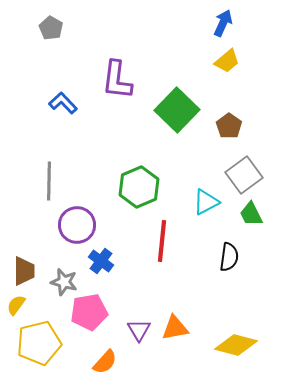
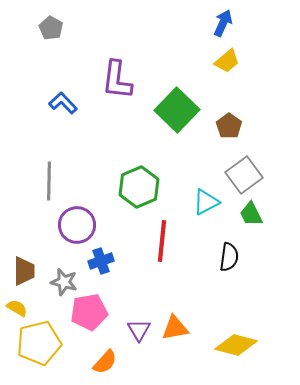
blue cross: rotated 35 degrees clockwise
yellow semicircle: moved 1 px right, 3 px down; rotated 85 degrees clockwise
